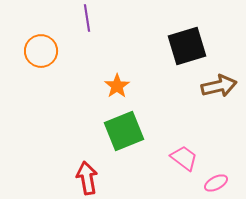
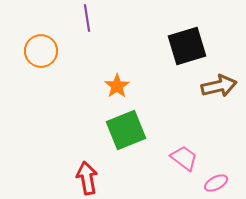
green square: moved 2 px right, 1 px up
